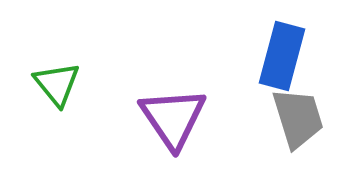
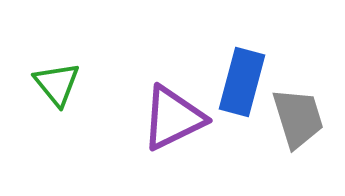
blue rectangle: moved 40 px left, 26 px down
purple triangle: rotated 38 degrees clockwise
